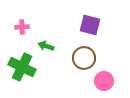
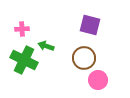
pink cross: moved 2 px down
green cross: moved 2 px right, 7 px up
pink circle: moved 6 px left, 1 px up
